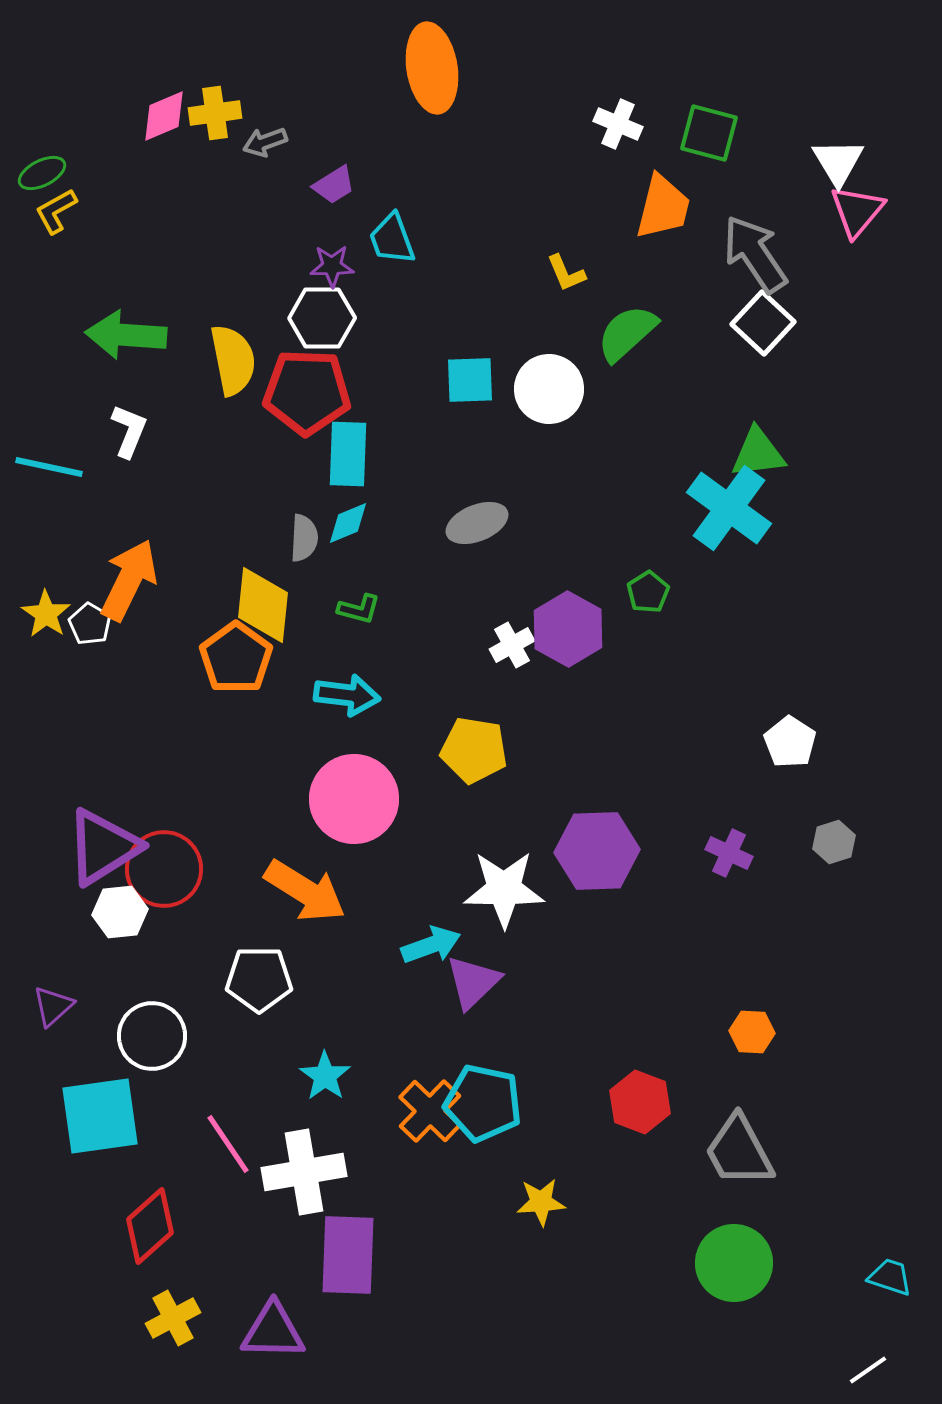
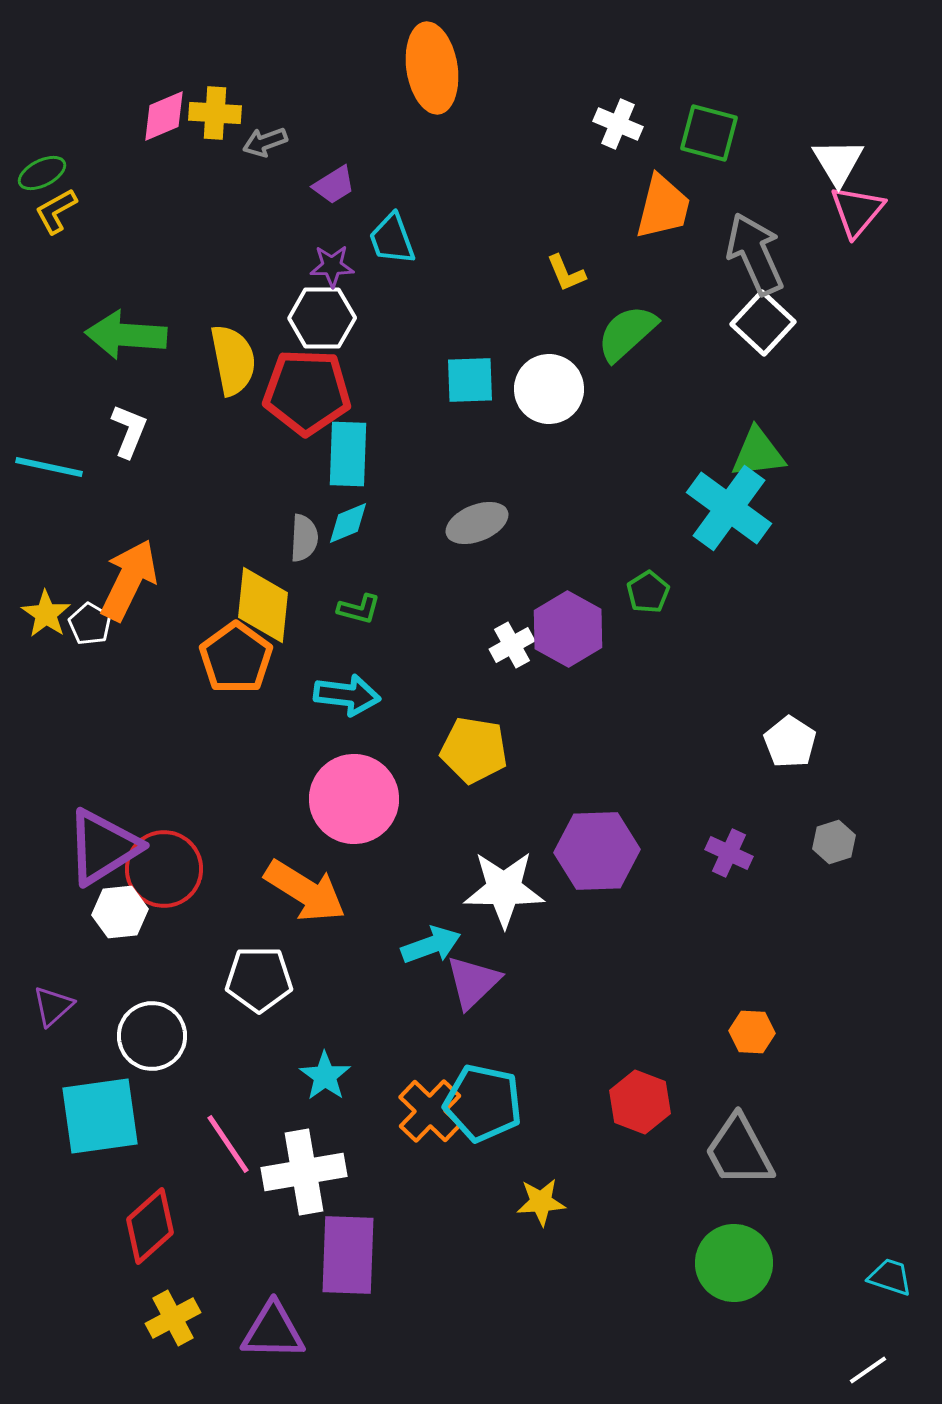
yellow cross at (215, 113): rotated 12 degrees clockwise
gray arrow at (755, 254): rotated 10 degrees clockwise
